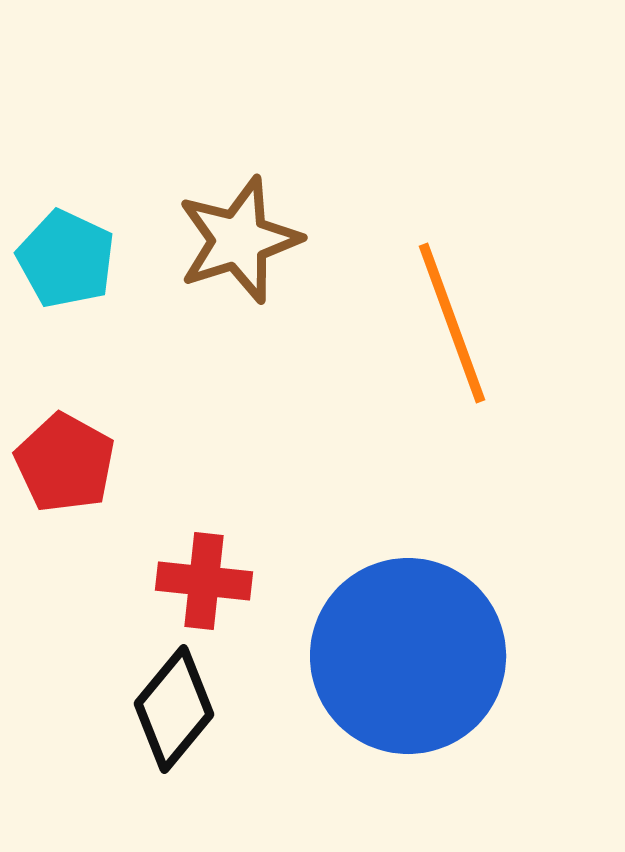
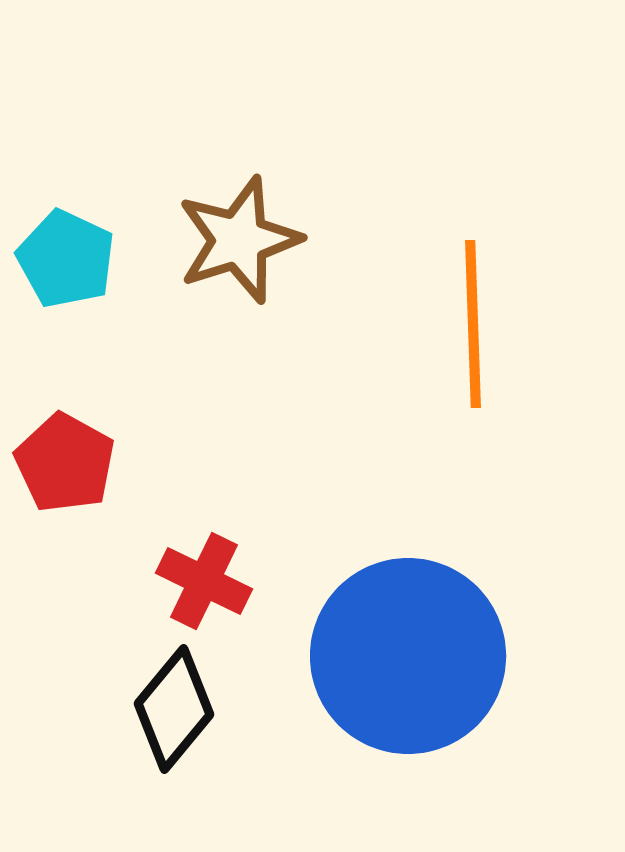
orange line: moved 21 px right, 1 px down; rotated 18 degrees clockwise
red cross: rotated 20 degrees clockwise
